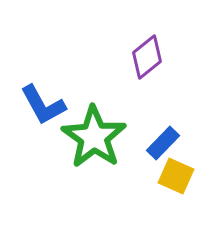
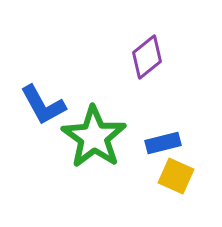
blue rectangle: rotated 32 degrees clockwise
